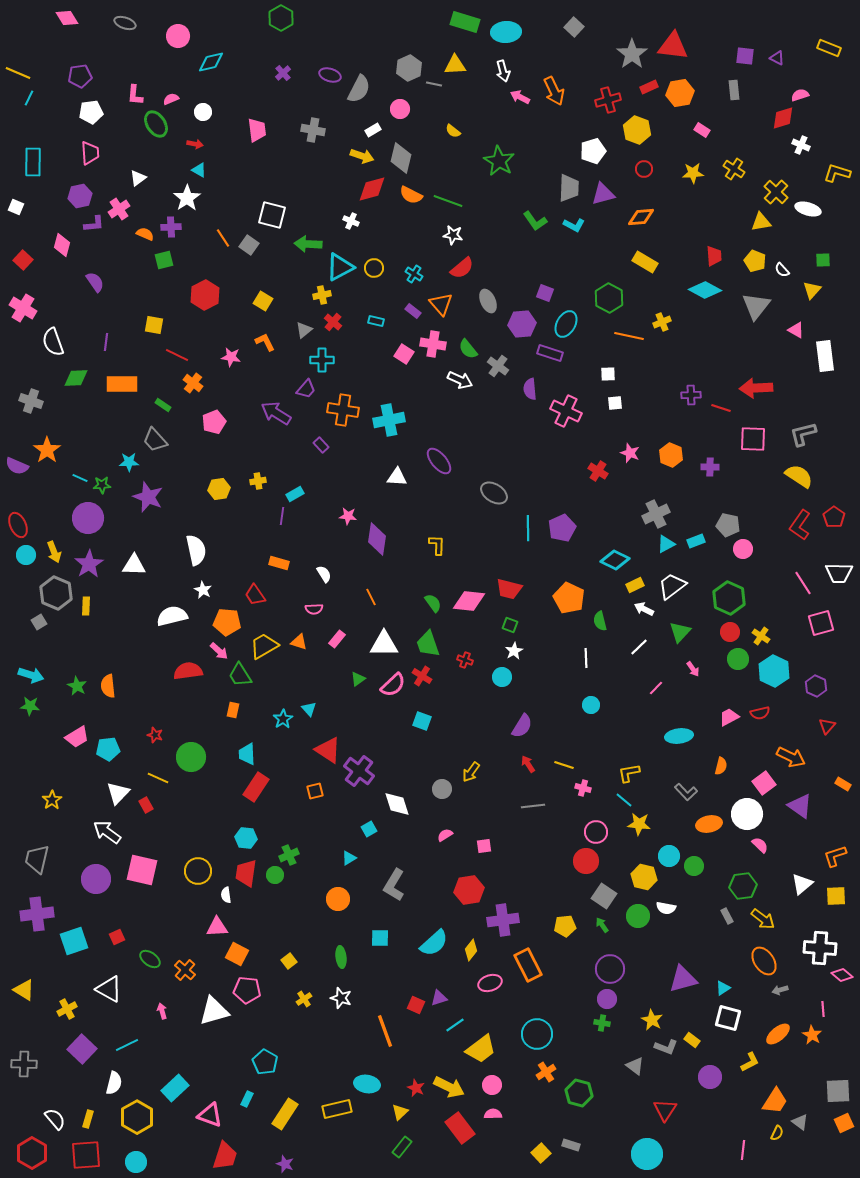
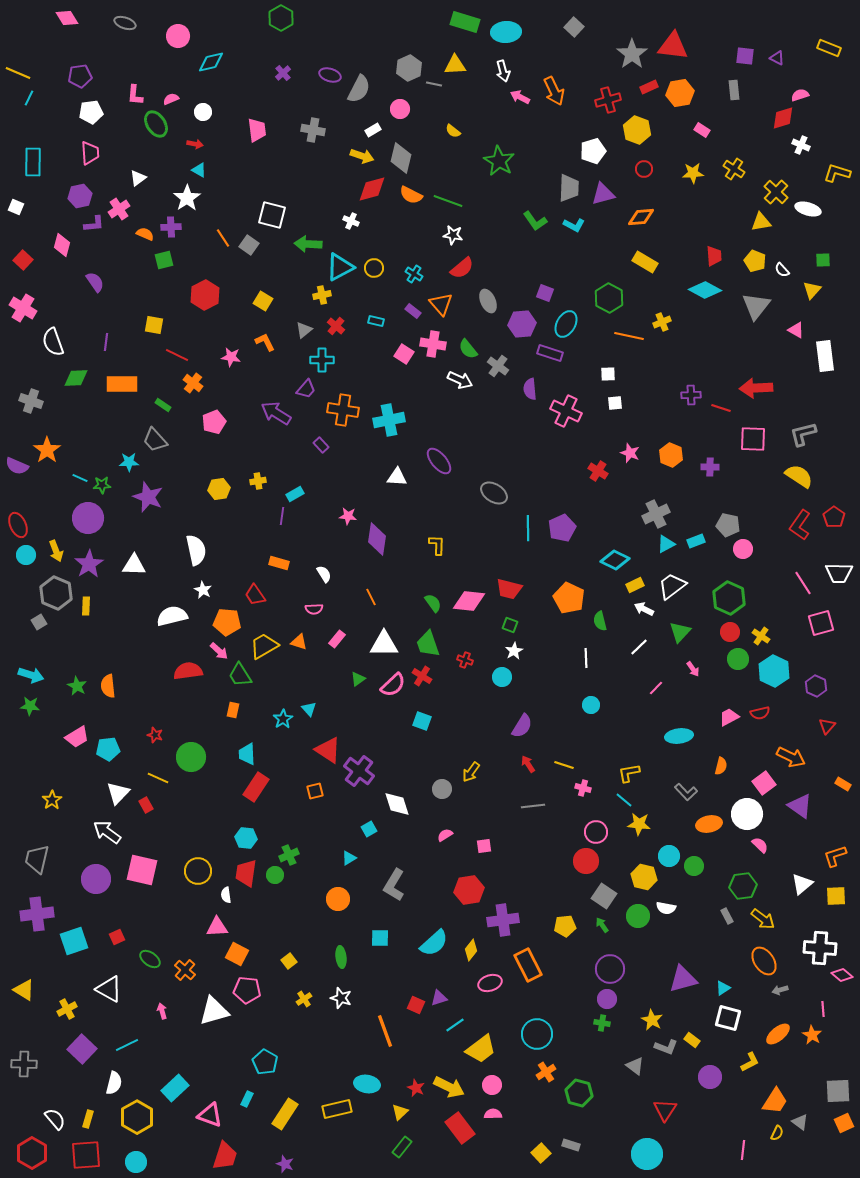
red cross at (333, 322): moved 3 px right, 4 px down
yellow arrow at (54, 552): moved 2 px right, 1 px up
